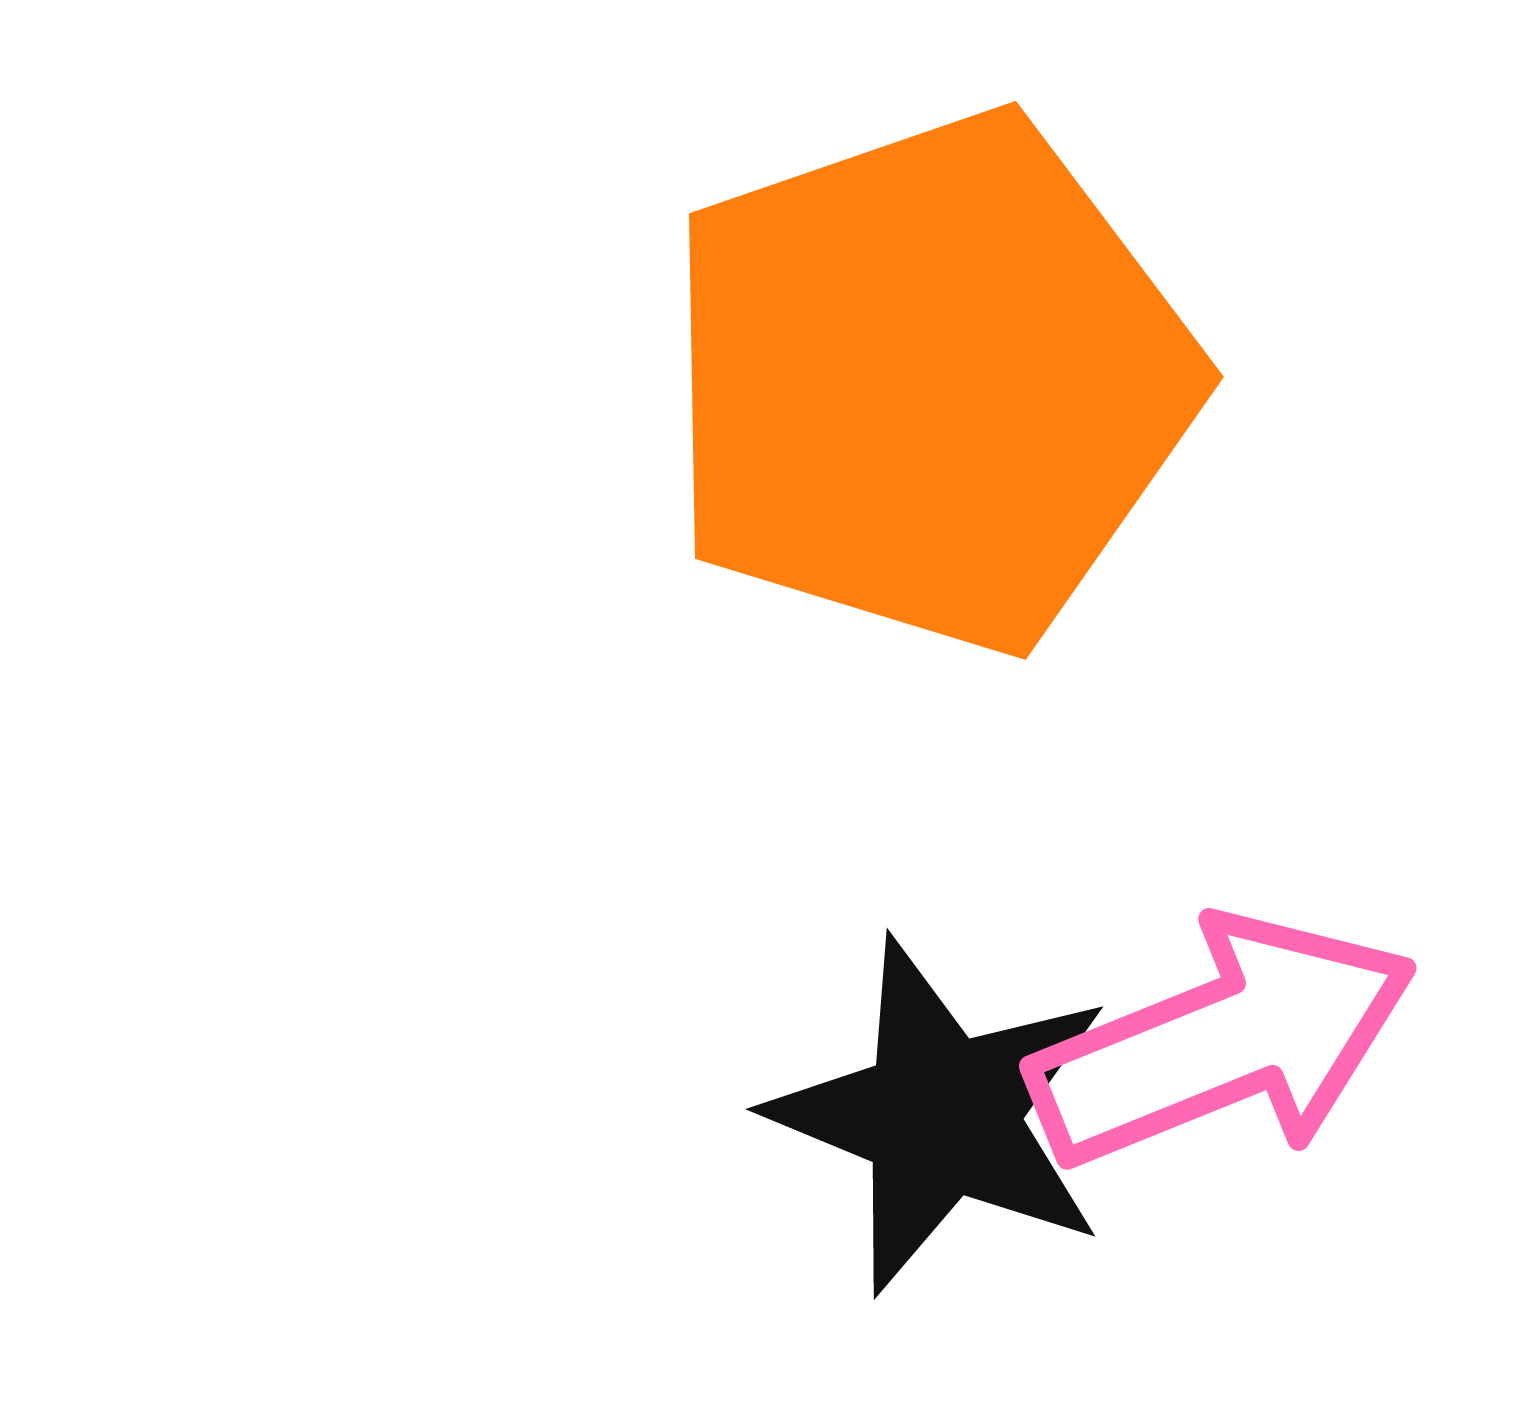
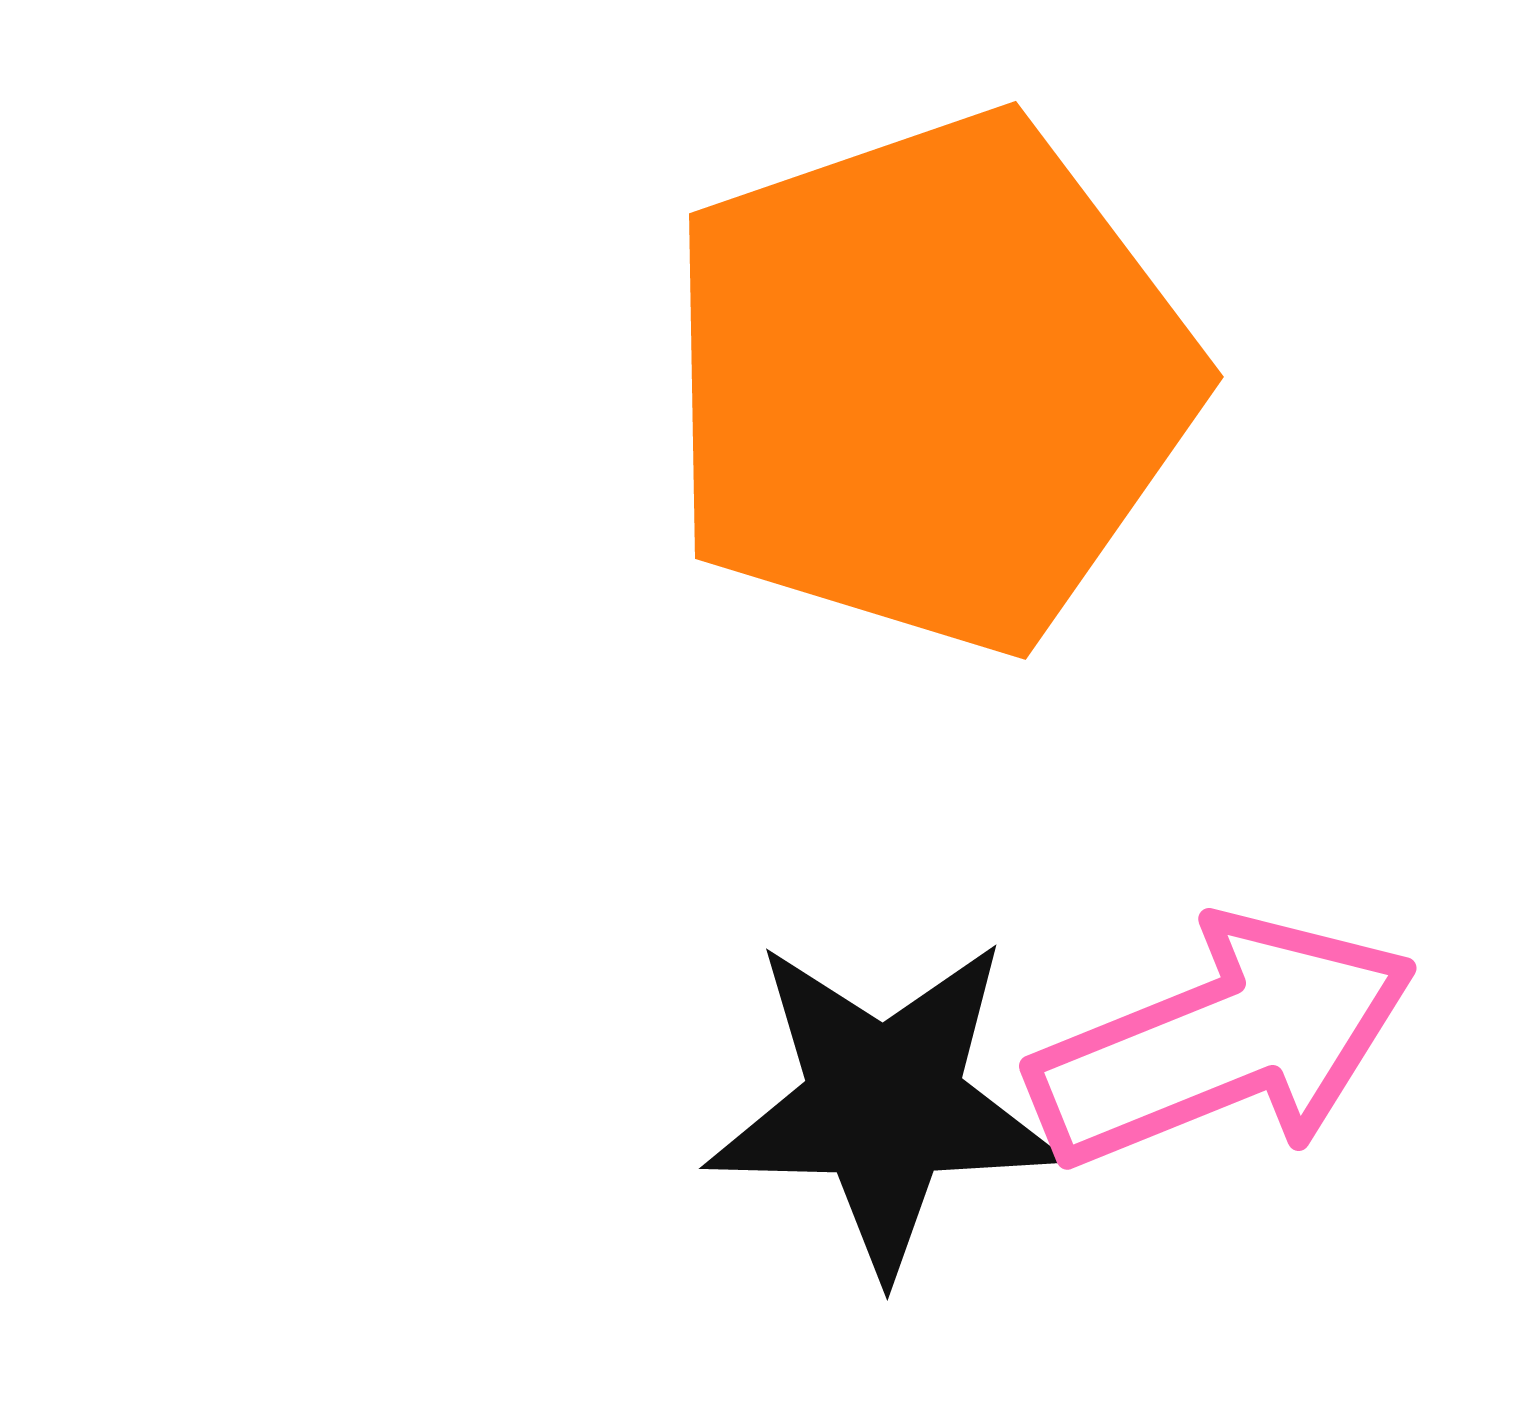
black star: moved 57 px left, 11 px up; rotated 21 degrees counterclockwise
